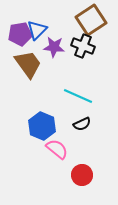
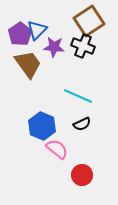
brown square: moved 2 px left, 1 px down
purple pentagon: rotated 25 degrees counterclockwise
